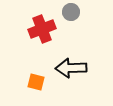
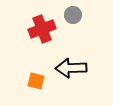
gray circle: moved 2 px right, 3 px down
orange square: moved 1 px up
